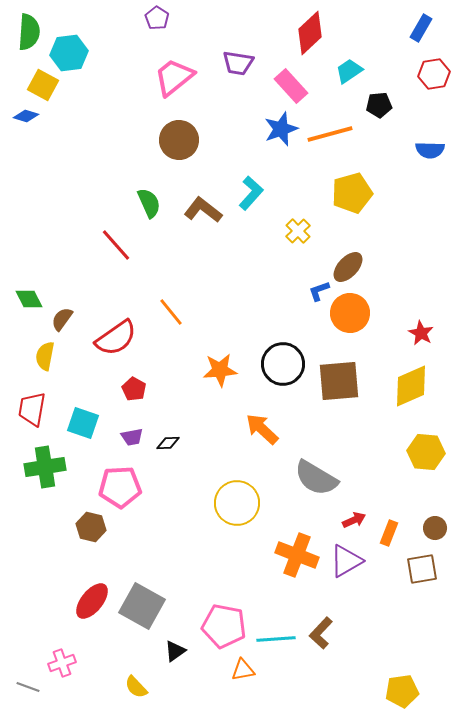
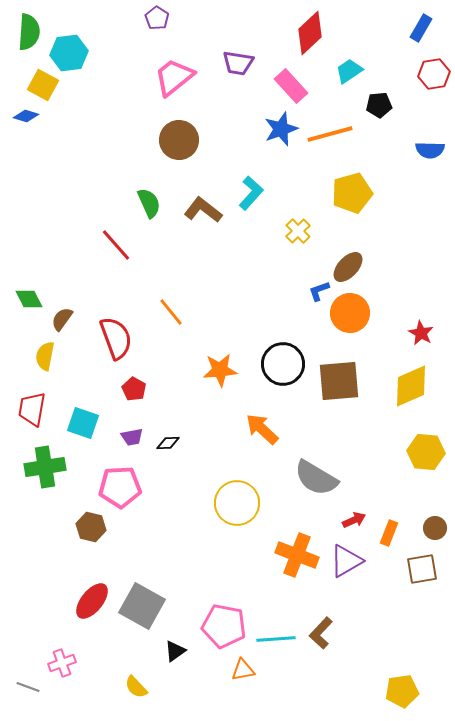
red semicircle at (116, 338): rotated 75 degrees counterclockwise
